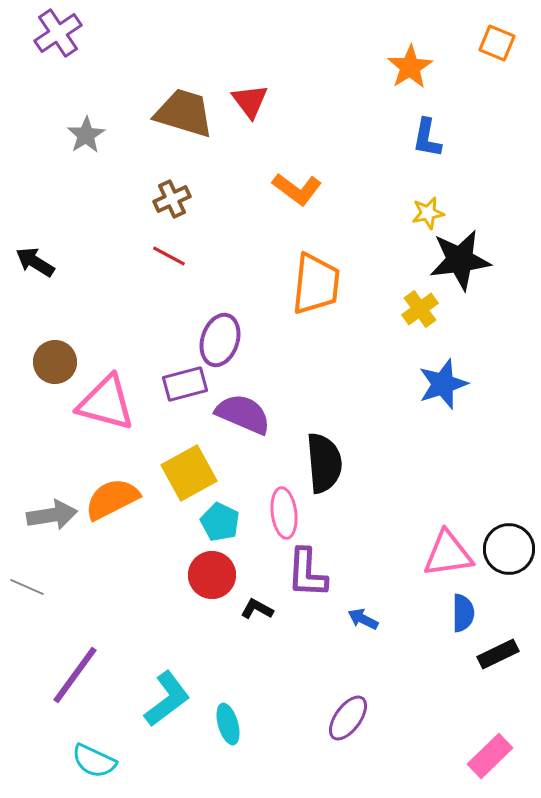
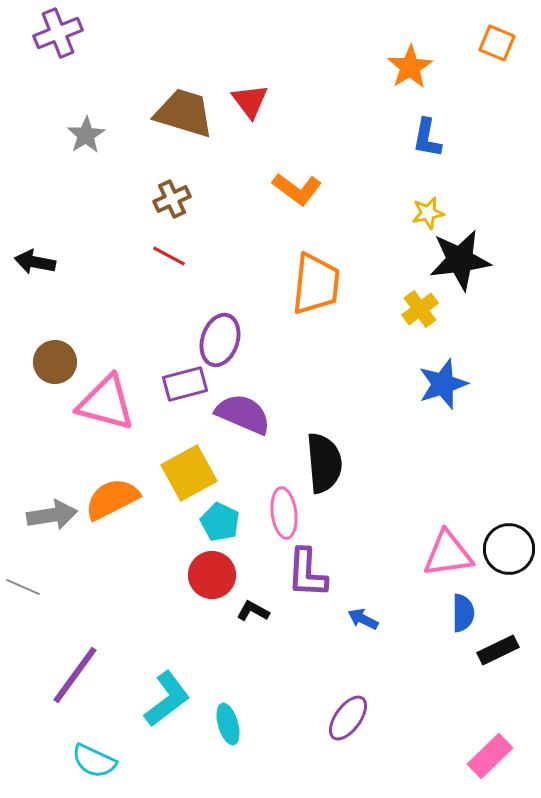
purple cross at (58, 33): rotated 12 degrees clockwise
black arrow at (35, 262): rotated 21 degrees counterclockwise
gray line at (27, 587): moved 4 px left
black L-shape at (257, 609): moved 4 px left, 2 px down
black rectangle at (498, 654): moved 4 px up
